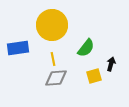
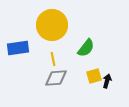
black arrow: moved 4 px left, 17 px down
